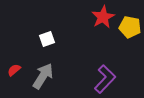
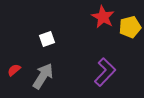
red star: rotated 15 degrees counterclockwise
yellow pentagon: rotated 25 degrees counterclockwise
purple L-shape: moved 7 px up
